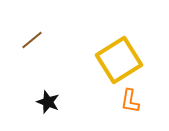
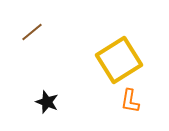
brown line: moved 8 px up
black star: moved 1 px left
